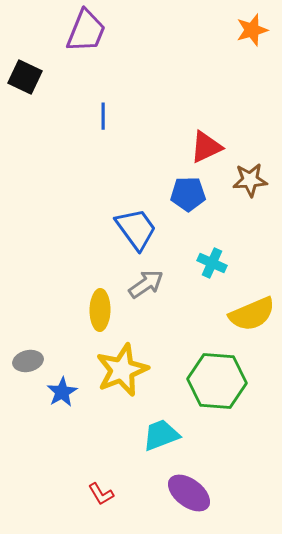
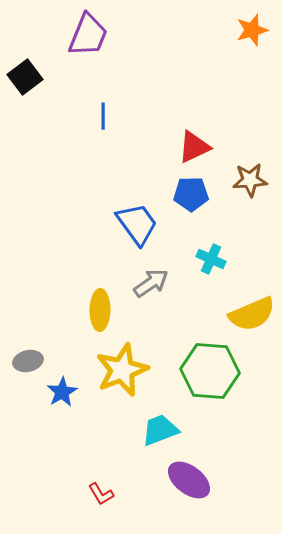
purple trapezoid: moved 2 px right, 4 px down
black square: rotated 28 degrees clockwise
red triangle: moved 12 px left
blue pentagon: moved 3 px right
blue trapezoid: moved 1 px right, 5 px up
cyan cross: moved 1 px left, 4 px up
gray arrow: moved 5 px right, 1 px up
green hexagon: moved 7 px left, 10 px up
cyan trapezoid: moved 1 px left, 5 px up
purple ellipse: moved 13 px up
